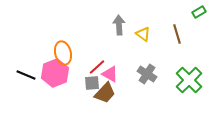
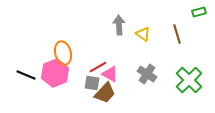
green rectangle: rotated 16 degrees clockwise
red line: moved 1 px right; rotated 12 degrees clockwise
gray square: rotated 14 degrees clockwise
